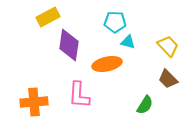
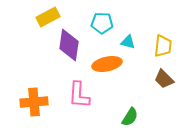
cyan pentagon: moved 13 px left, 1 px down
yellow trapezoid: moved 5 px left; rotated 50 degrees clockwise
brown trapezoid: moved 4 px left
green semicircle: moved 15 px left, 12 px down
